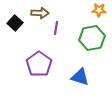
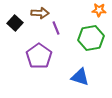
purple line: rotated 32 degrees counterclockwise
green hexagon: moved 1 px left
purple pentagon: moved 8 px up
